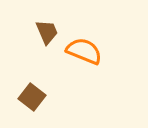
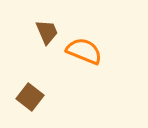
brown square: moved 2 px left
